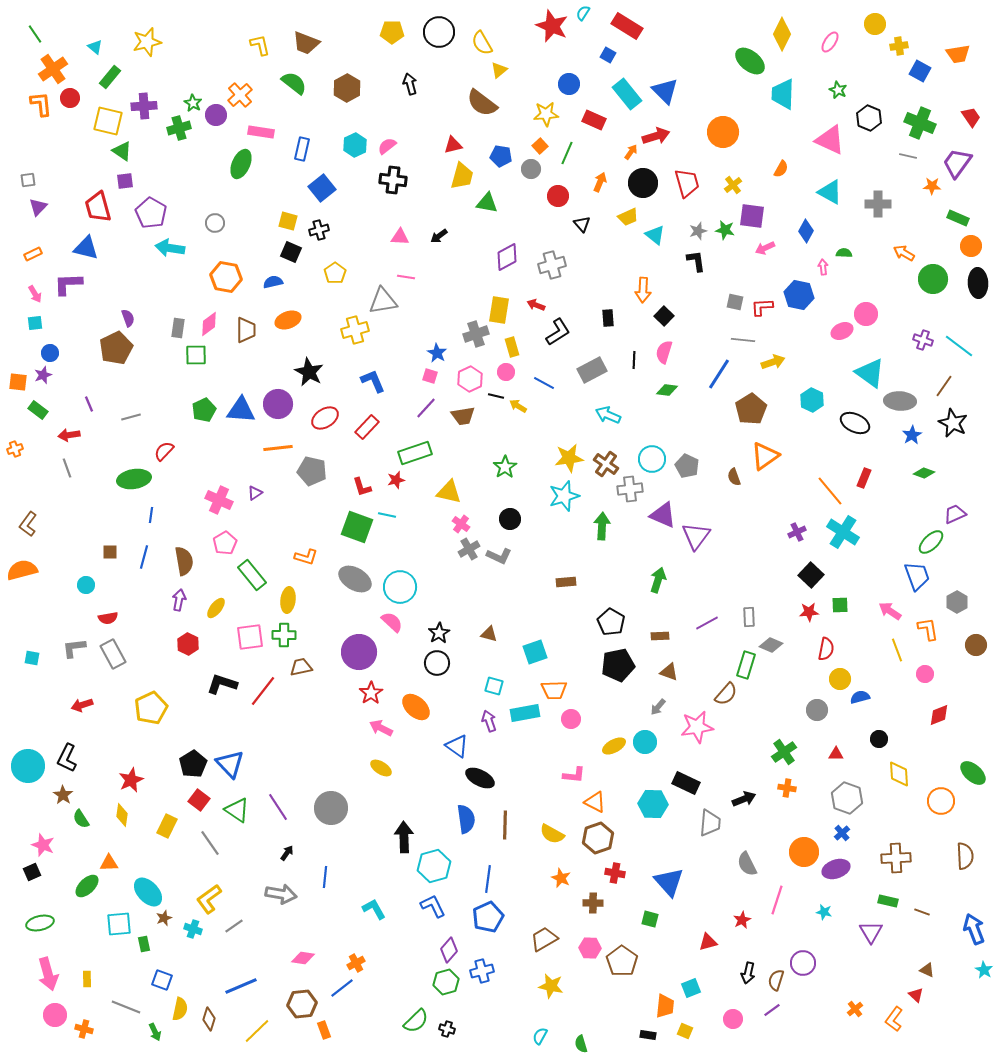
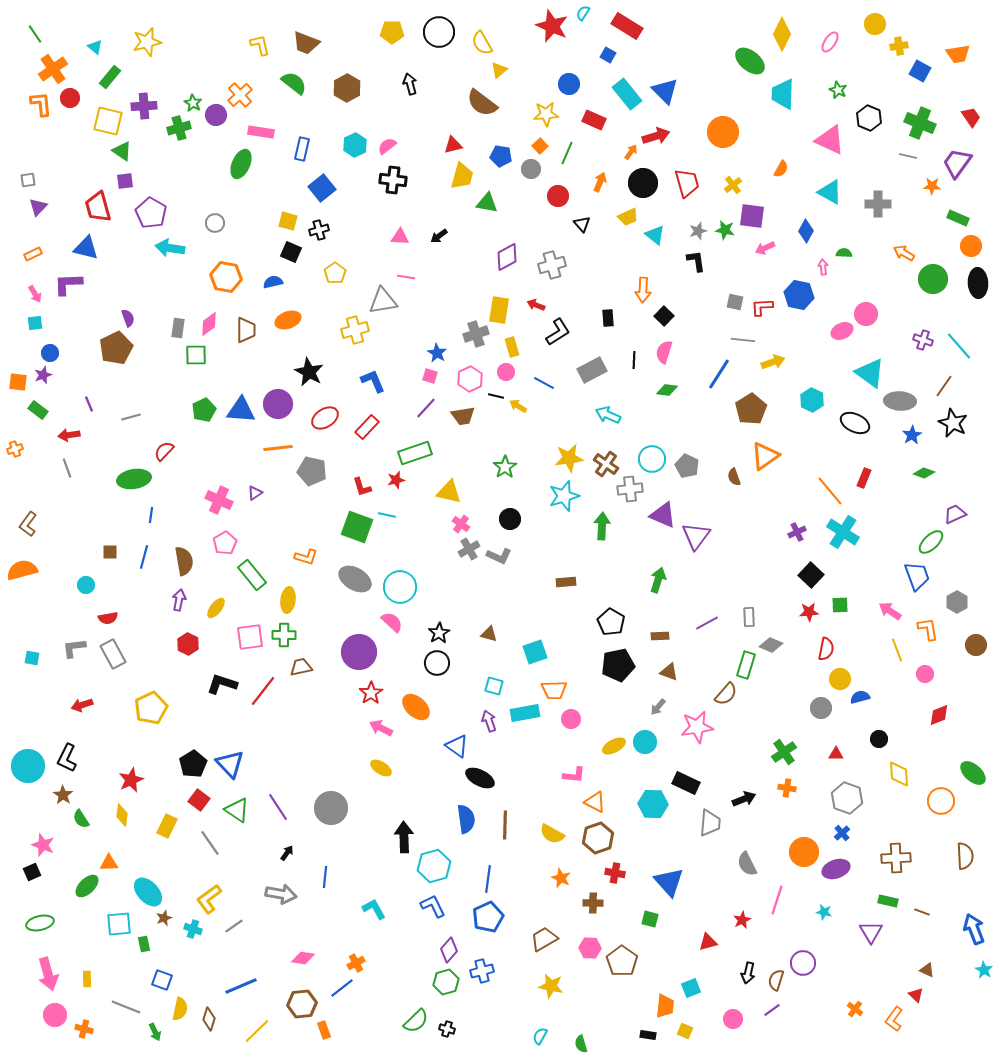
cyan line at (959, 346): rotated 12 degrees clockwise
gray circle at (817, 710): moved 4 px right, 2 px up
orange cross at (855, 1009): rotated 14 degrees counterclockwise
